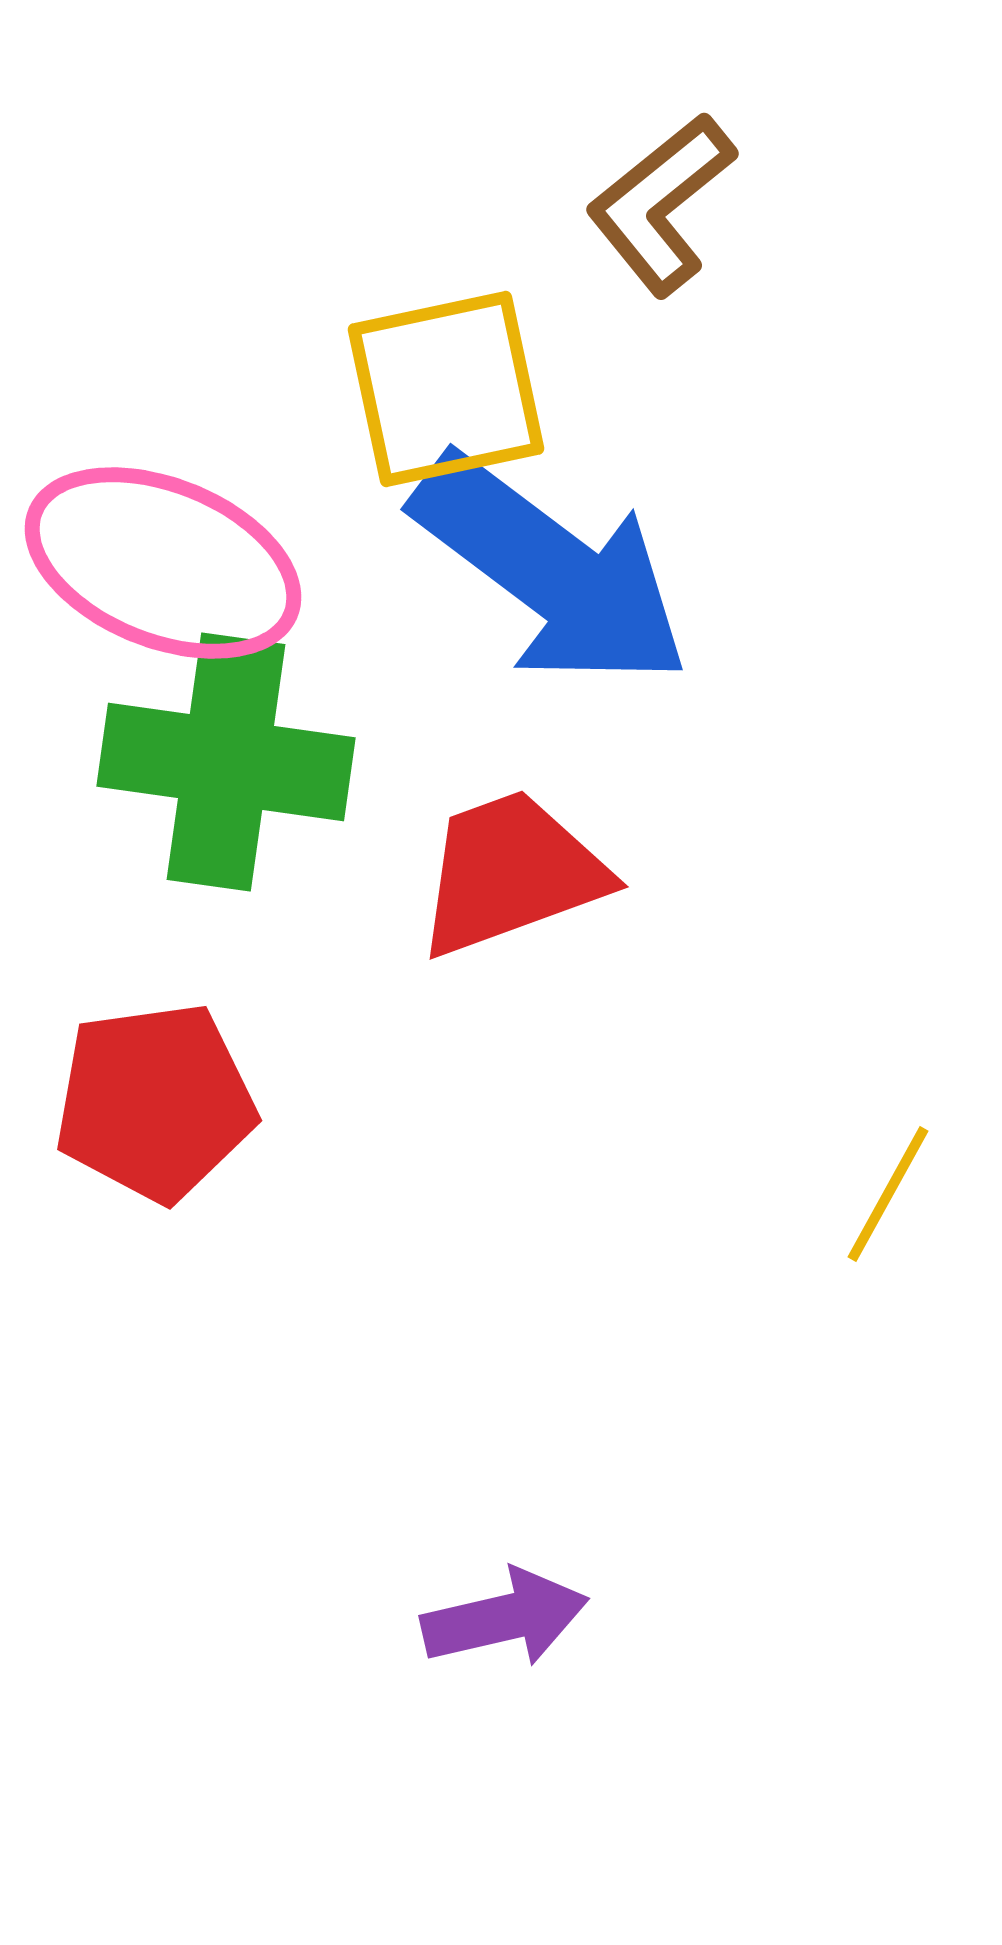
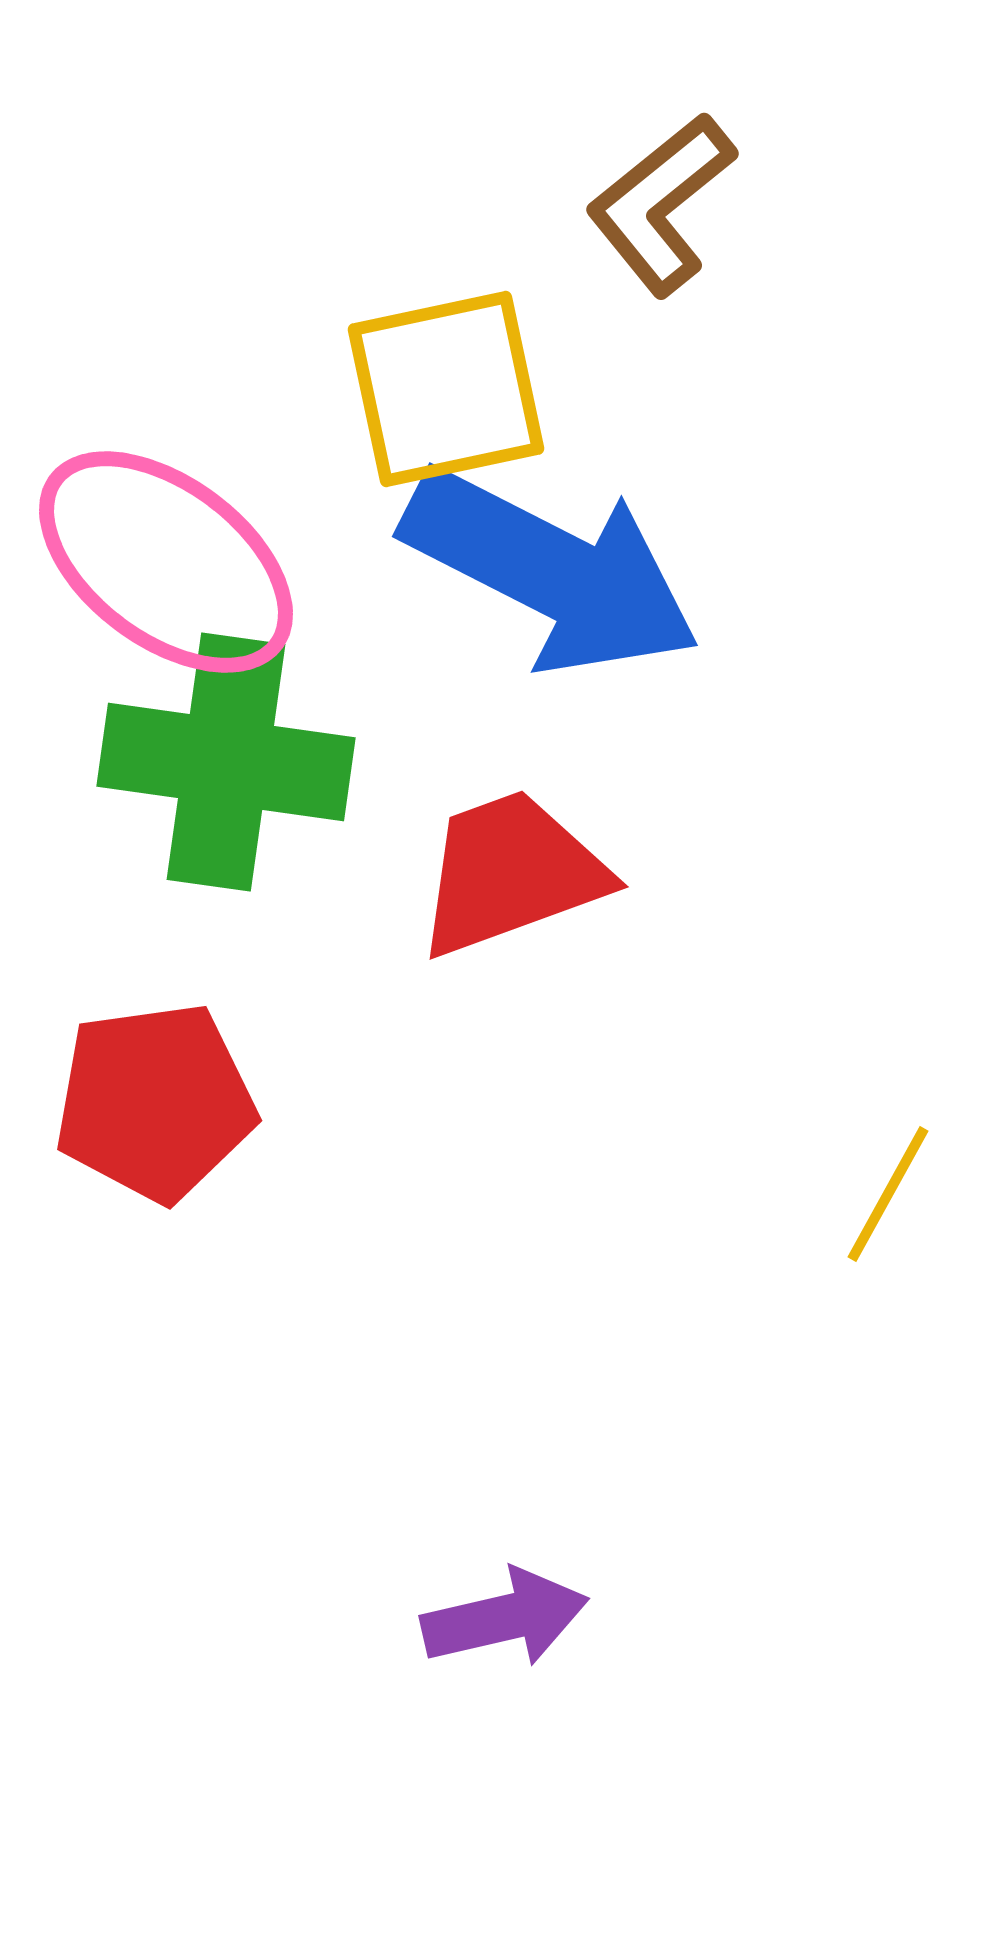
pink ellipse: moved 3 px right, 1 px up; rotated 15 degrees clockwise
blue arrow: rotated 10 degrees counterclockwise
